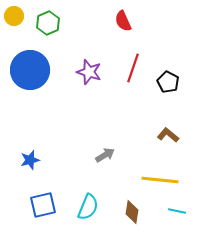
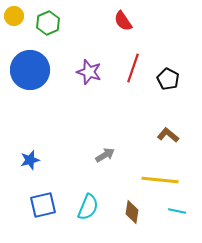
red semicircle: rotated 10 degrees counterclockwise
black pentagon: moved 3 px up
